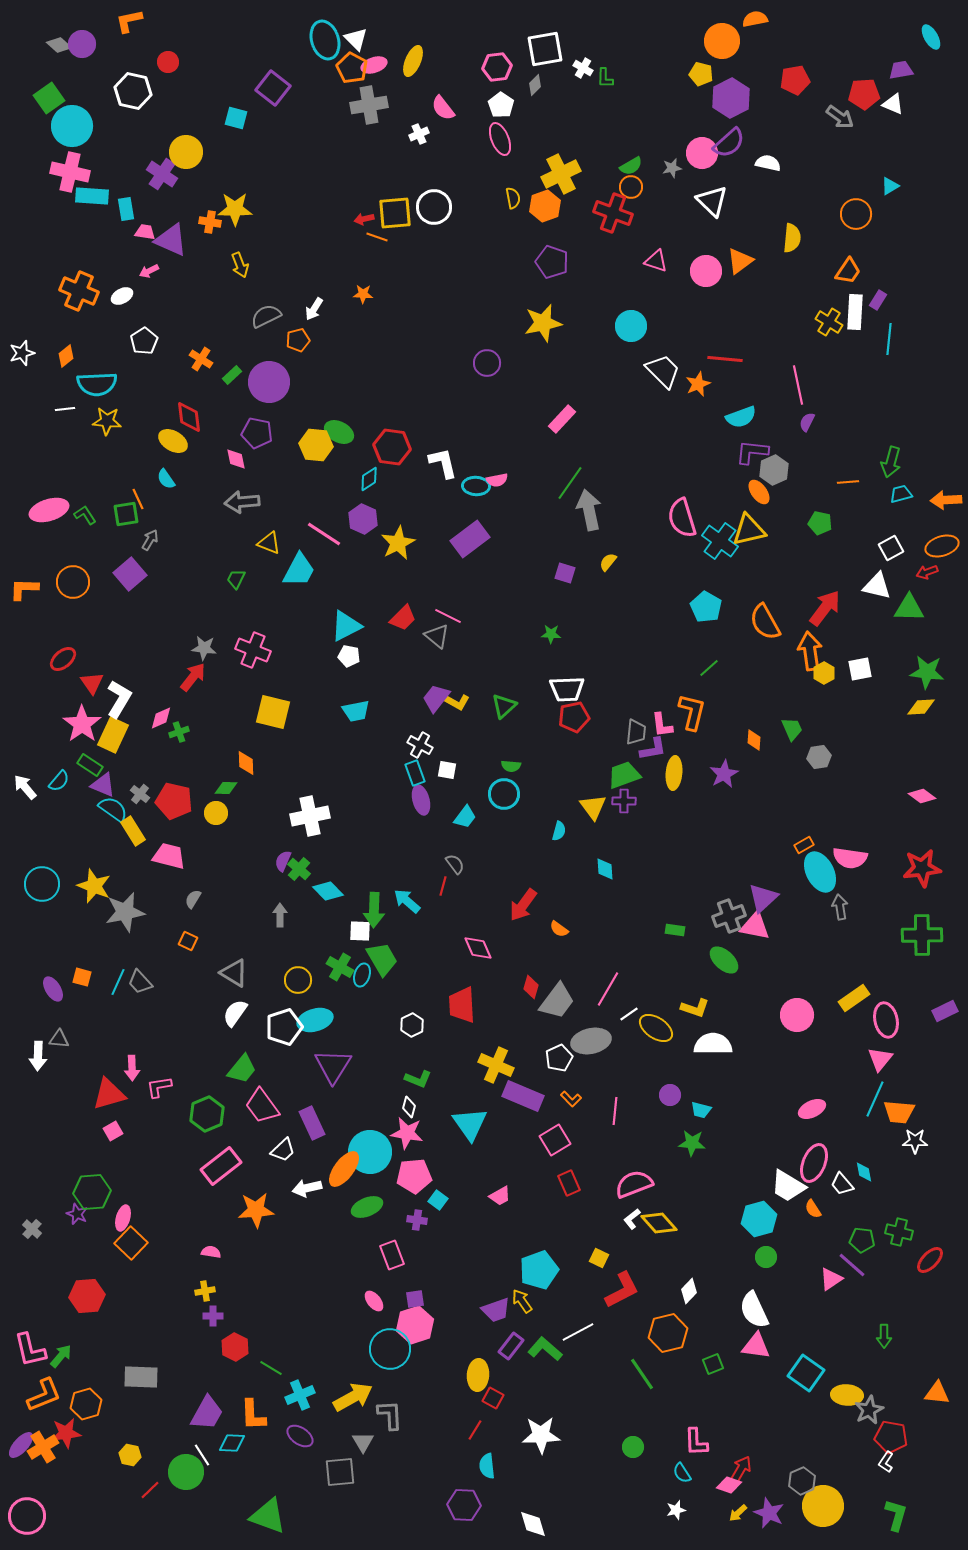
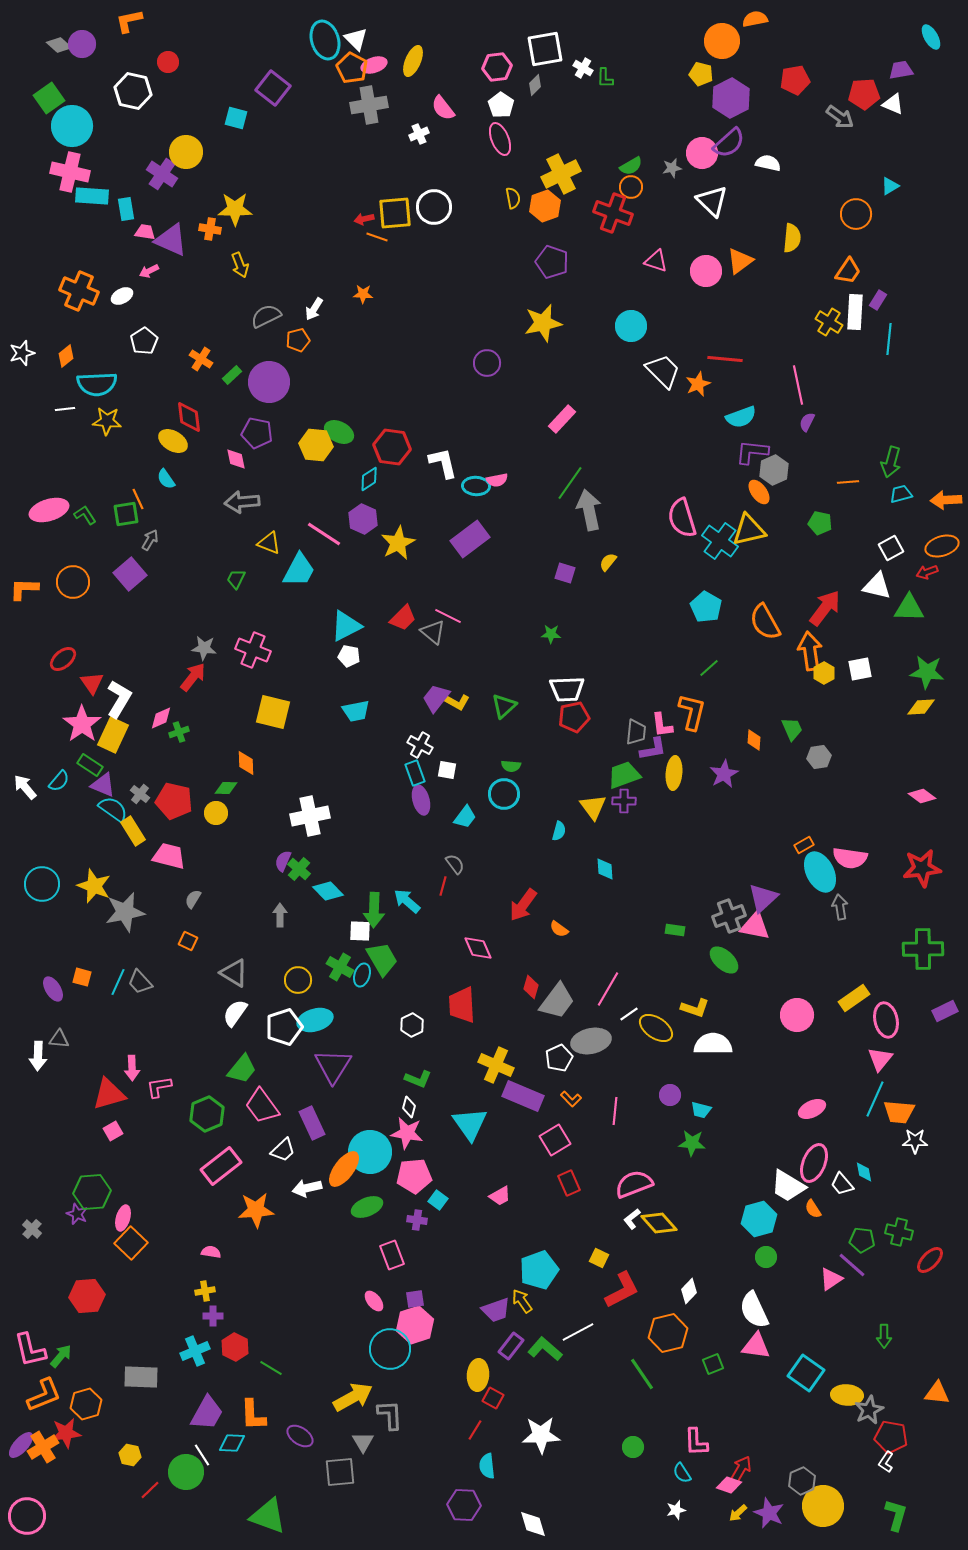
orange cross at (210, 222): moved 7 px down
gray triangle at (437, 636): moved 4 px left, 4 px up
green cross at (922, 935): moved 1 px right, 14 px down
cyan cross at (300, 1395): moved 105 px left, 44 px up
